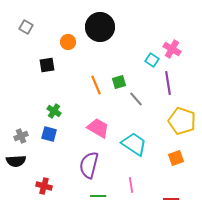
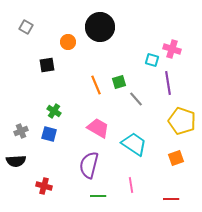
pink cross: rotated 12 degrees counterclockwise
cyan square: rotated 16 degrees counterclockwise
gray cross: moved 5 px up
